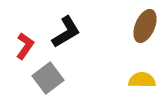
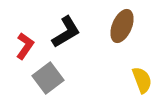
brown ellipse: moved 23 px left
yellow semicircle: rotated 68 degrees clockwise
